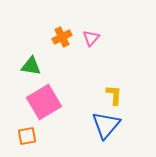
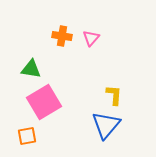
orange cross: moved 1 px up; rotated 36 degrees clockwise
green triangle: moved 3 px down
